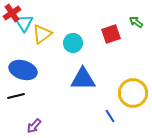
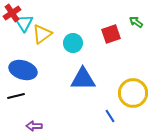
purple arrow: rotated 49 degrees clockwise
